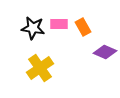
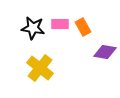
pink rectangle: moved 1 px right
purple diamond: rotated 15 degrees counterclockwise
yellow cross: rotated 16 degrees counterclockwise
